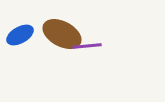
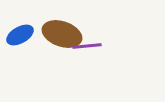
brown ellipse: rotated 9 degrees counterclockwise
